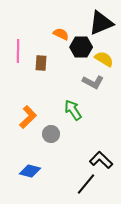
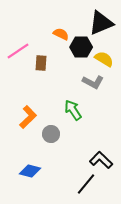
pink line: rotated 55 degrees clockwise
